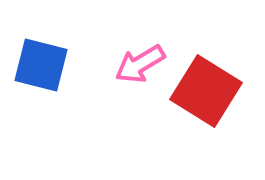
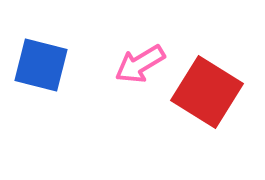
red square: moved 1 px right, 1 px down
